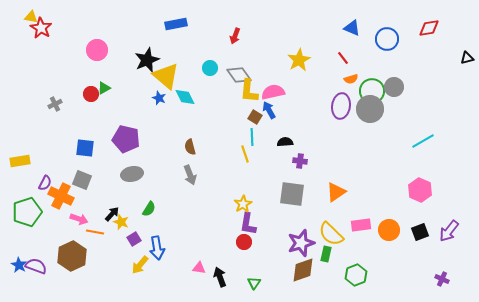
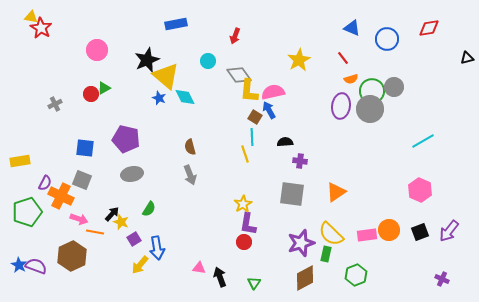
cyan circle at (210, 68): moved 2 px left, 7 px up
pink rectangle at (361, 225): moved 6 px right, 10 px down
brown diamond at (303, 270): moved 2 px right, 8 px down; rotated 8 degrees counterclockwise
